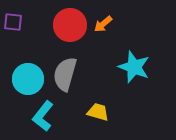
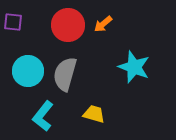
red circle: moved 2 px left
cyan circle: moved 8 px up
yellow trapezoid: moved 4 px left, 2 px down
